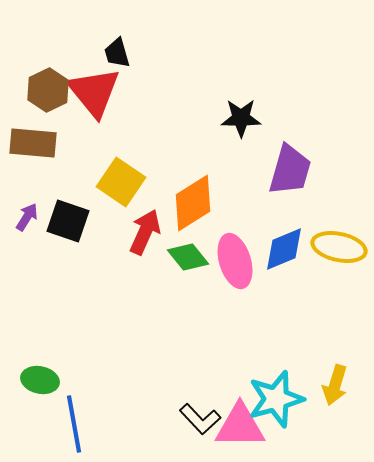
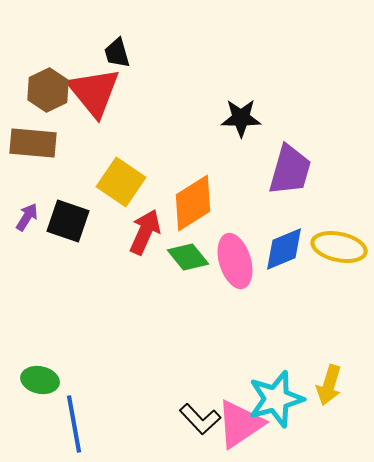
yellow arrow: moved 6 px left
pink triangle: moved 2 px up; rotated 34 degrees counterclockwise
